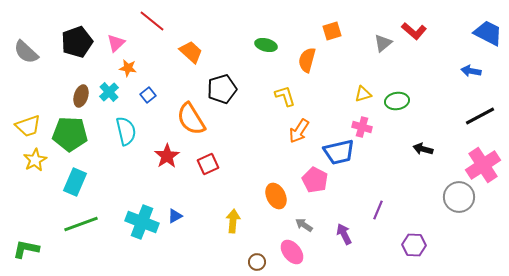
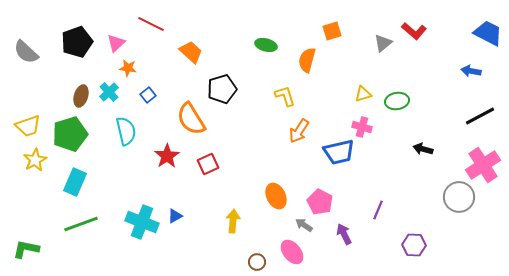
red line at (152, 21): moved 1 px left, 3 px down; rotated 12 degrees counterclockwise
green pentagon at (70, 134): rotated 20 degrees counterclockwise
pink pentagon at (315, 180): moved 5 px right, 22 px down
